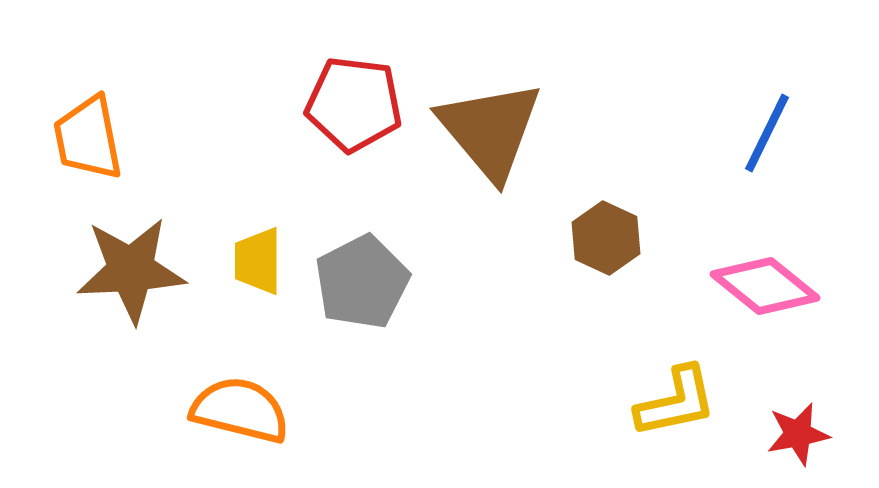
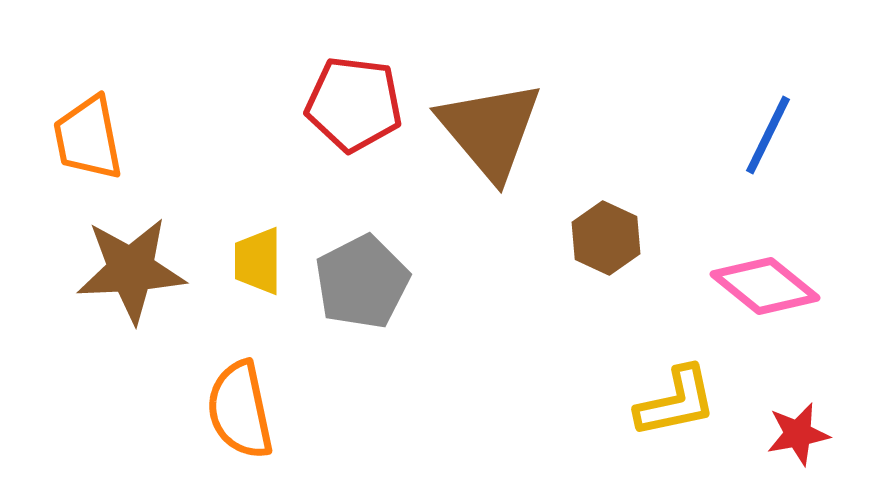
blue line: moved 1 px right, 2 px down
orange semicircle: rotated 116 degrees counterclockwise
